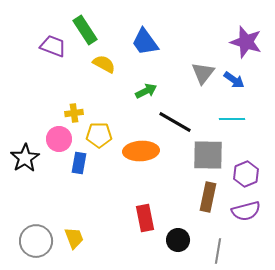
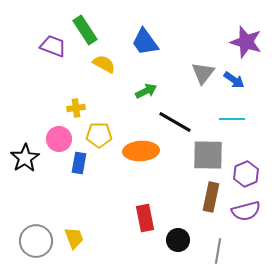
yellow cross: moved 2 px right, 5 px up
brown rectangle: moved 3 px right
